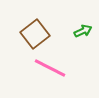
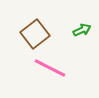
green arrow: moved 1 px left, 1 px up
